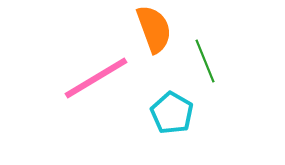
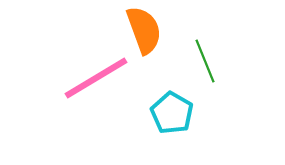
orange semicircle: moved 10 px left, 1 px down
